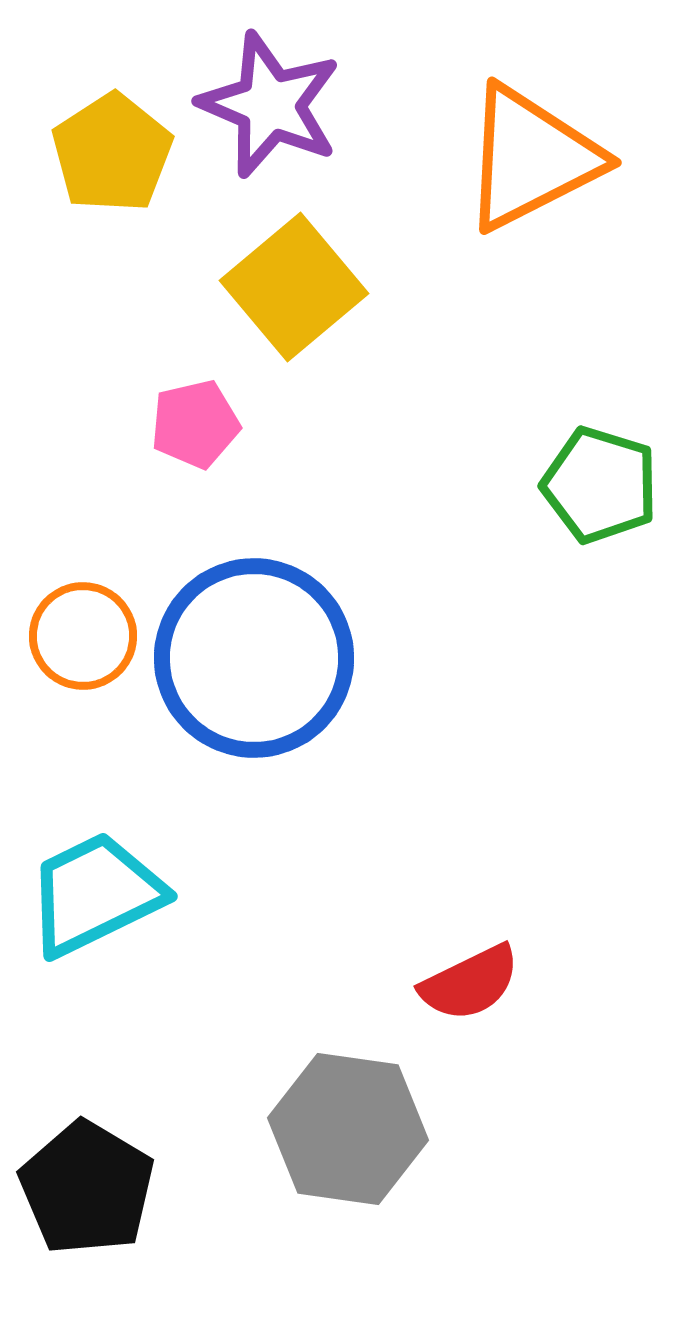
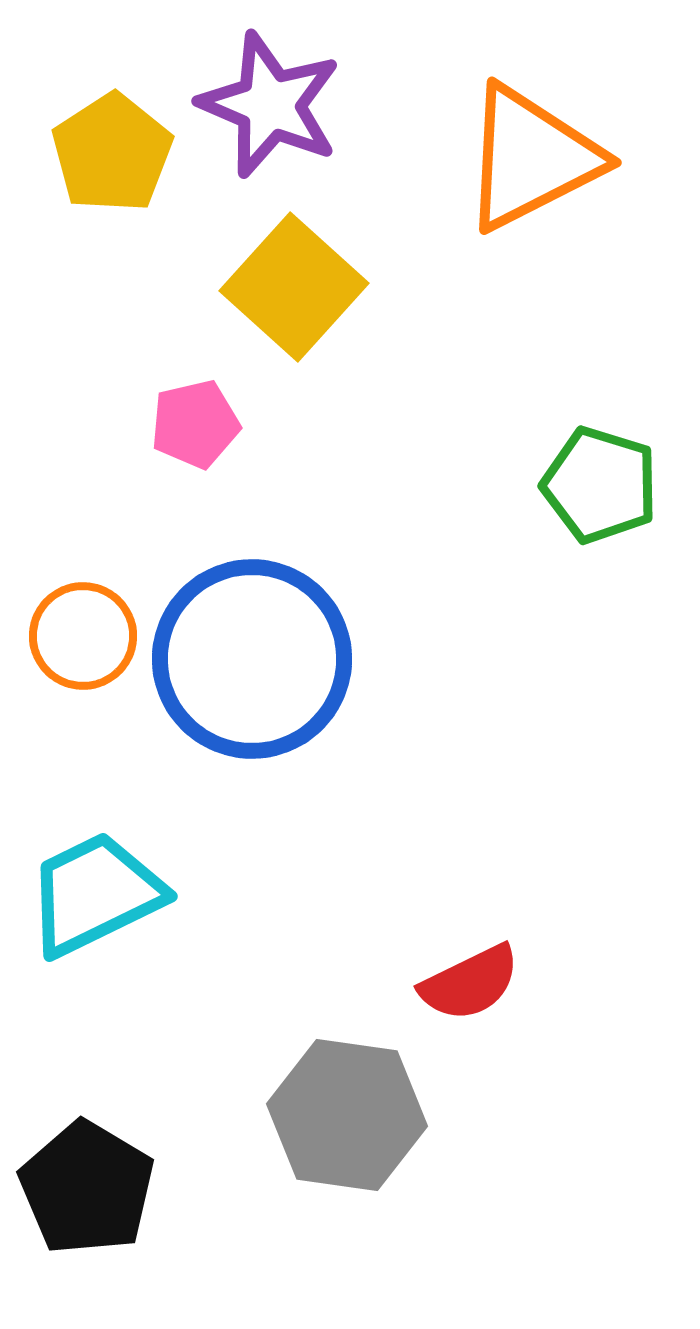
yellow square: rotated 8 degrees counterclockwise
blue circle: moved 2 px left, 1 px down
gray hexagon: moved 1 px left, 14 px up
